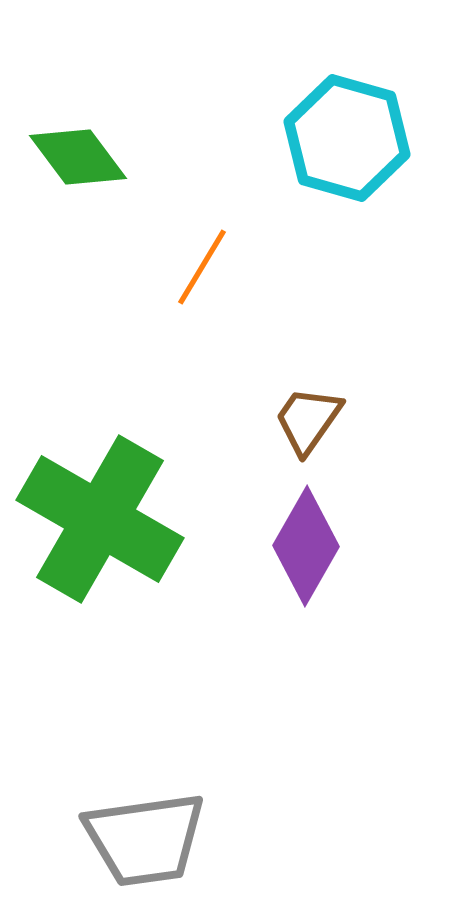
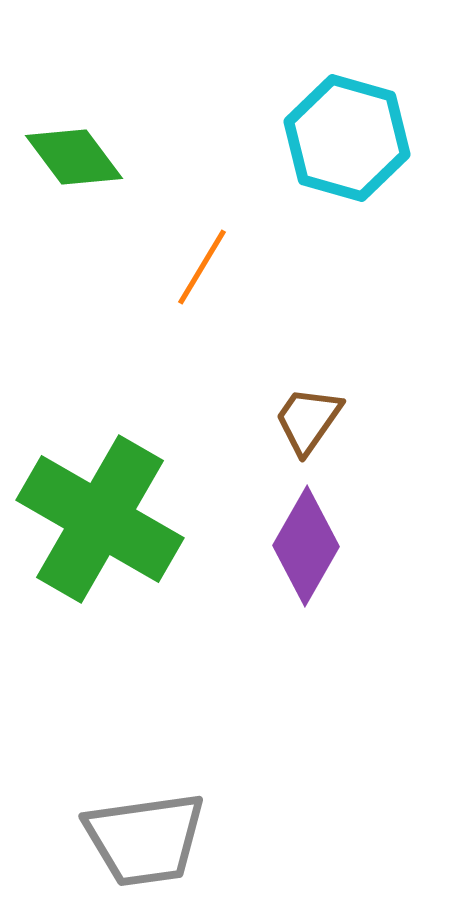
green diamond: moved 4 px left
